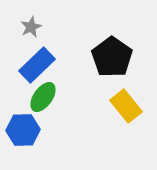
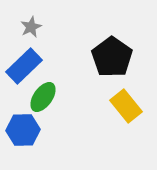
blue rectangle: moved 13 px left, 1 px down
